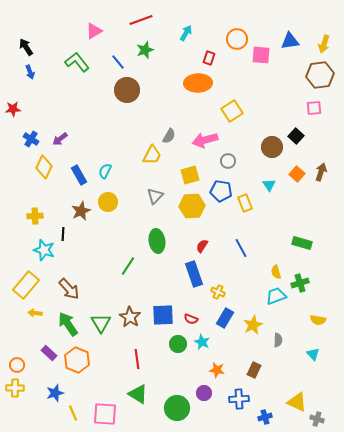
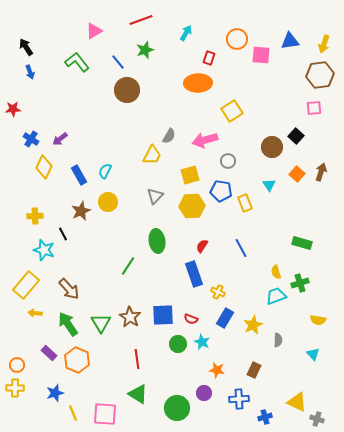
black line at (63, 234): rotated 32 degrees counterclockwise
